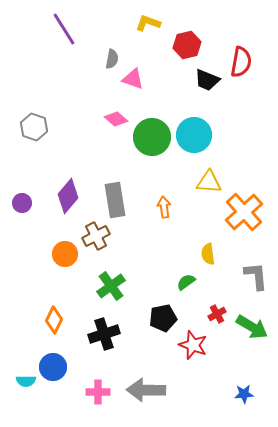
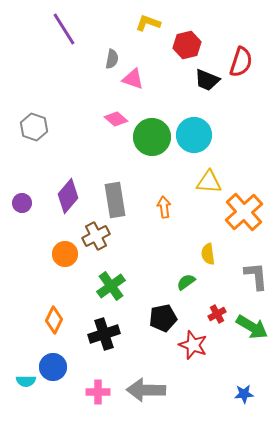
red semicircle: rotated 8 degrees clockwise
